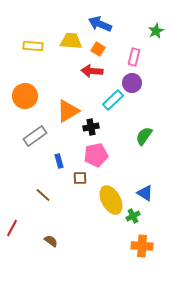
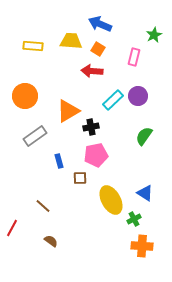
green star: moved 2 px left, 4 px down
purple circle: moved 6 px right, 13 px down
brown line: moved 11 px down
green cross: moved 1 px right, 3 px down
